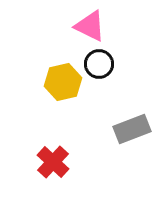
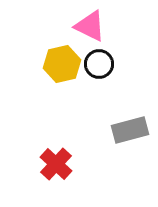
yellow hexagon: moved 1 px left, 18 px up
gray rectangle: moved 2 px left, 1 px down; rotated 6 degrees clockwise
red cross: moved 3 px right, 2 px down
